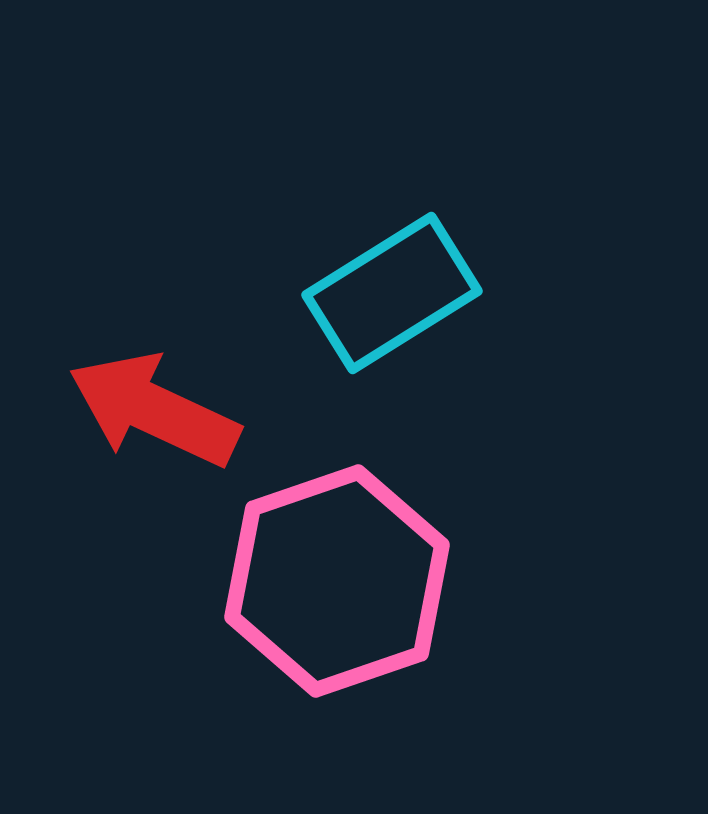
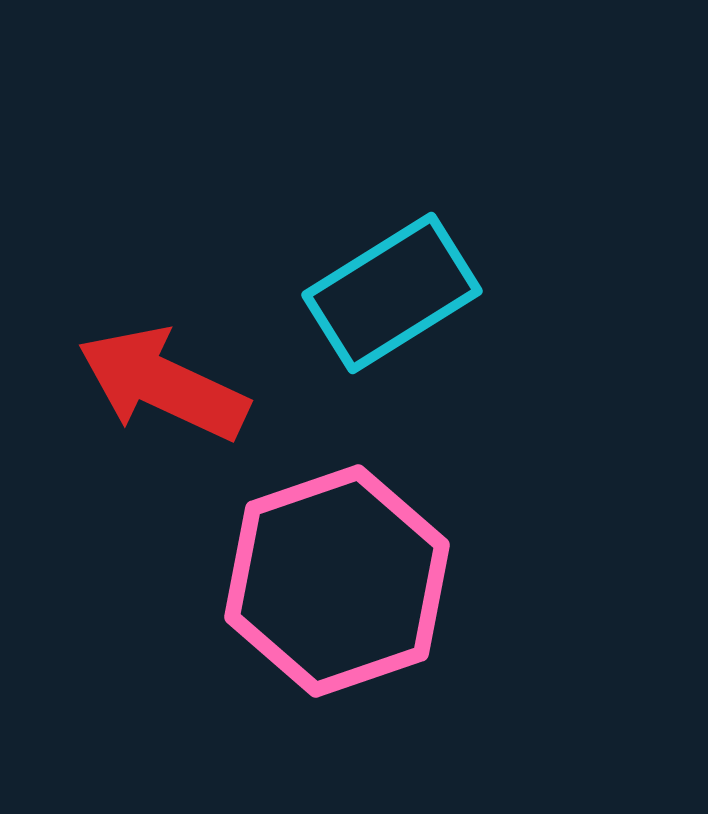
red arrow: moved 9 px right, 26 px up
